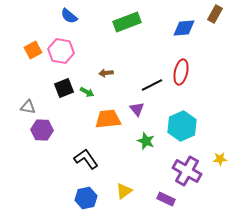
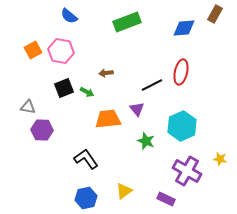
yellow star: rotated 16 degrees clockwise
